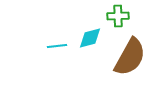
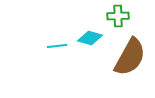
cyan diamond: rotated 30 degrees clockwise
